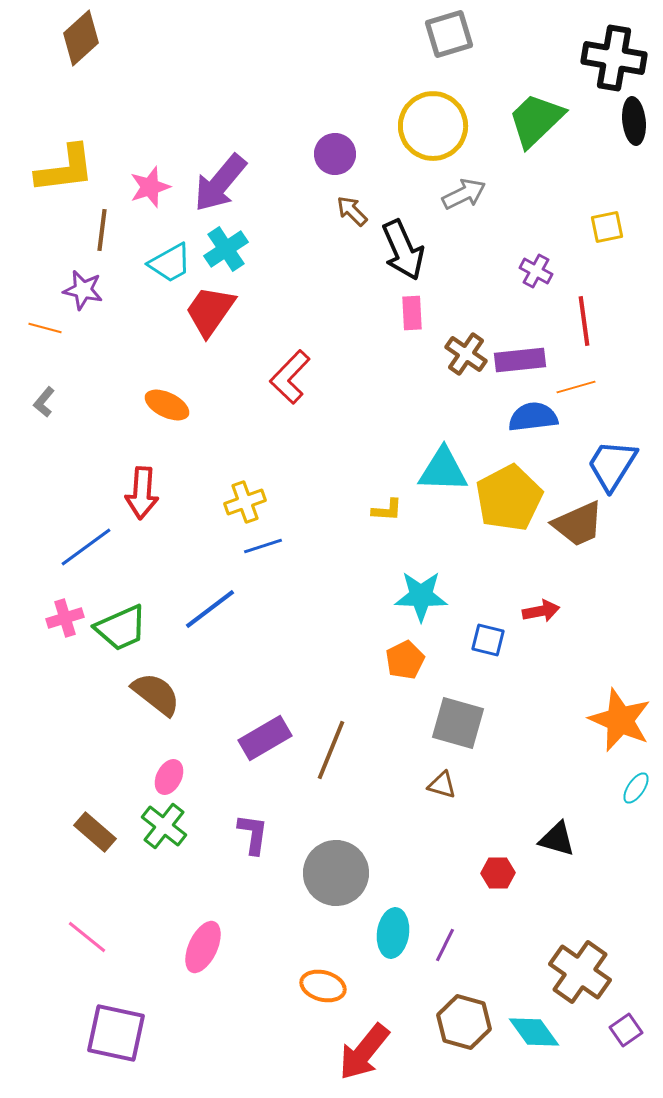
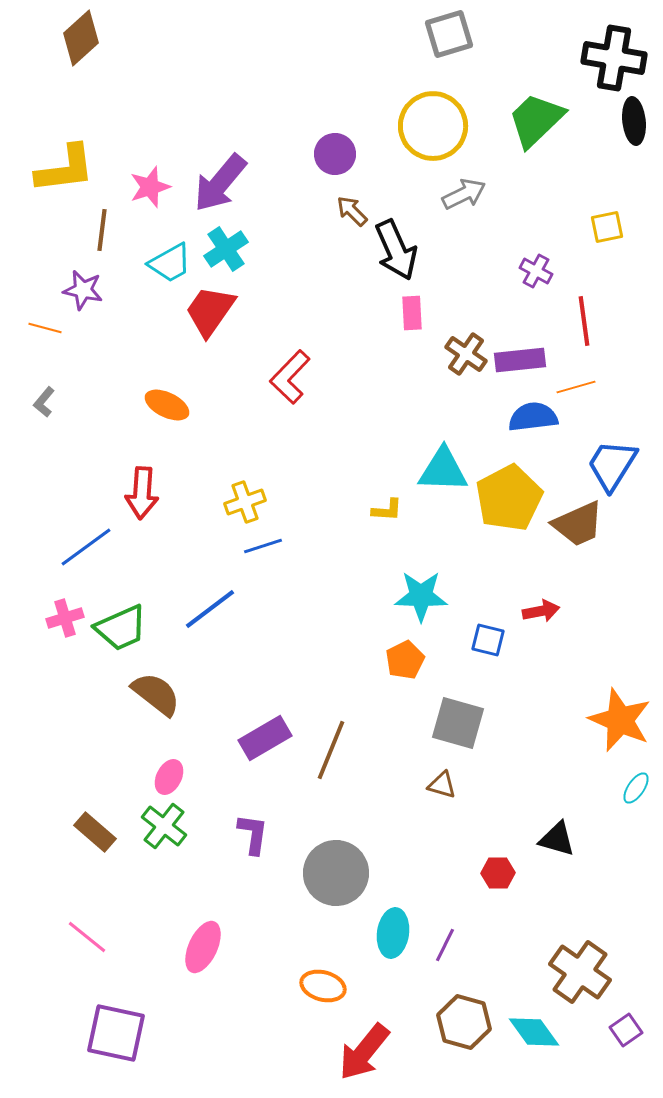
black arrow at (403, 250): moved 7 px left
